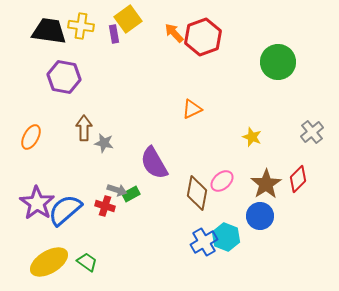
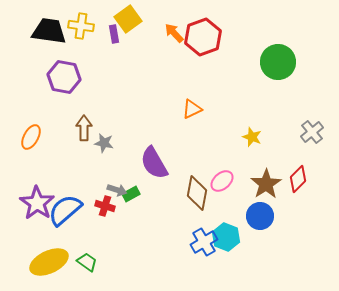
yellow ellipse: rotated 6 degrees clockwise
